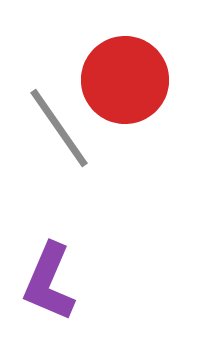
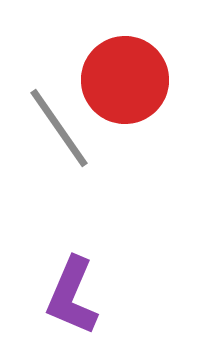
purple L-shape: moved 23 px right, 14 px down
